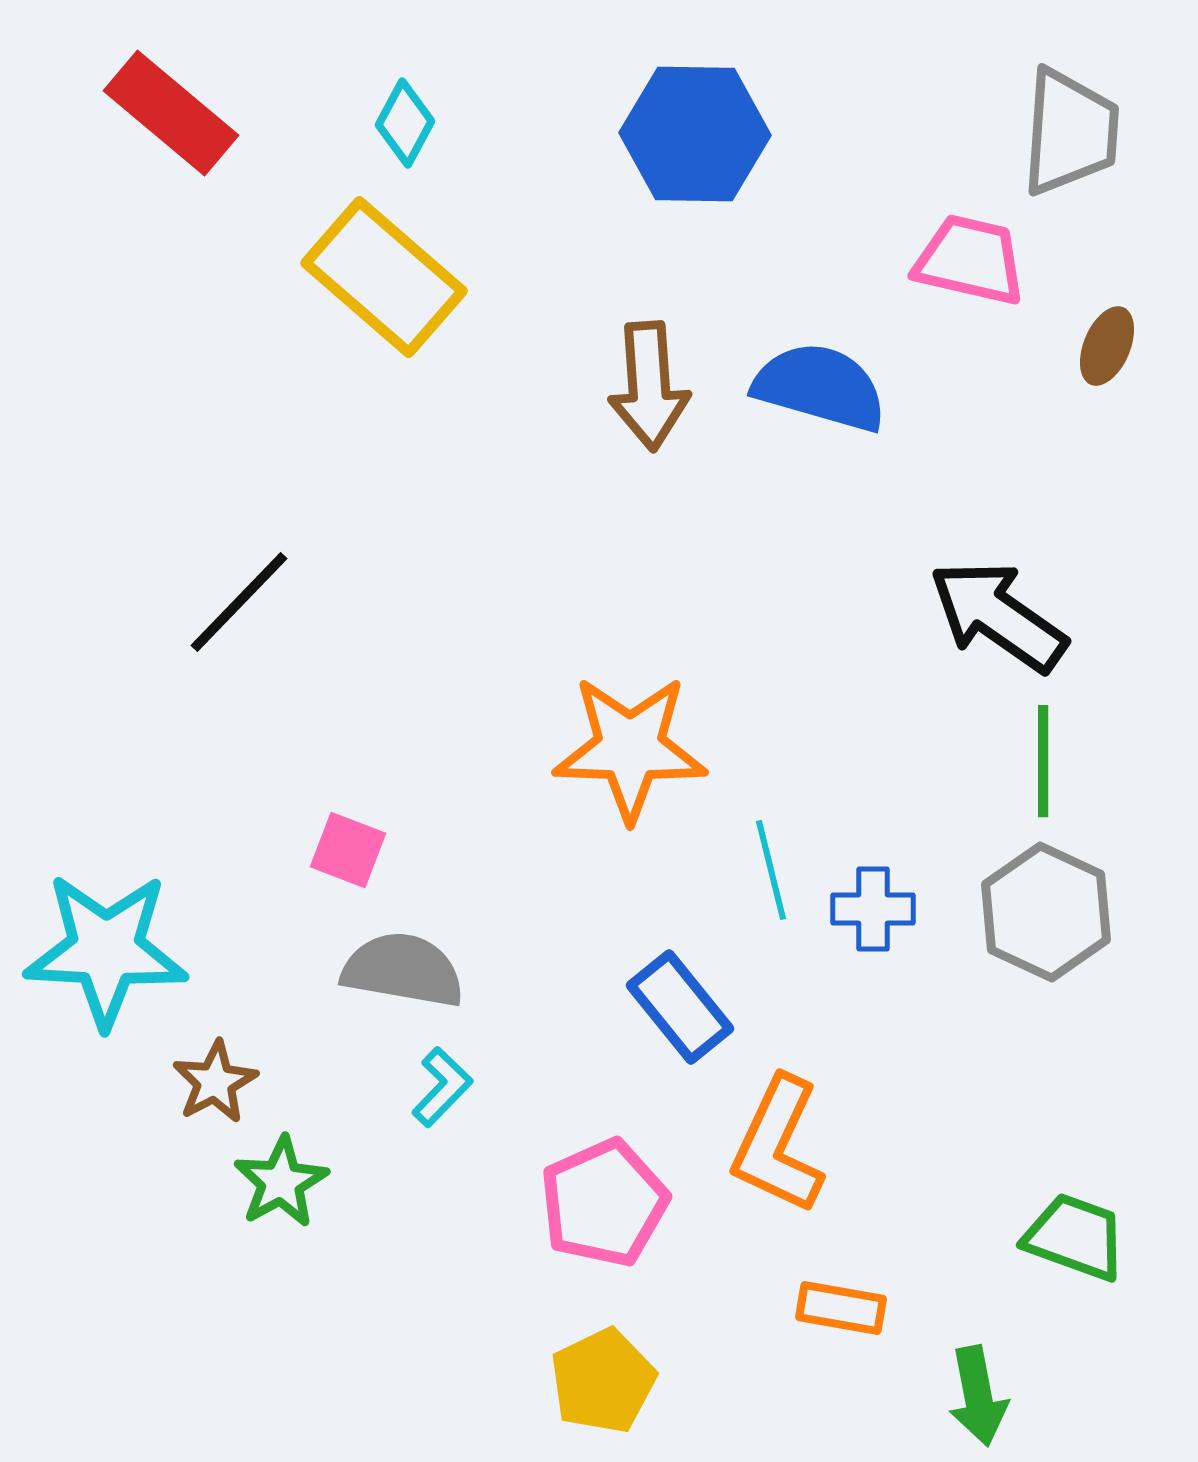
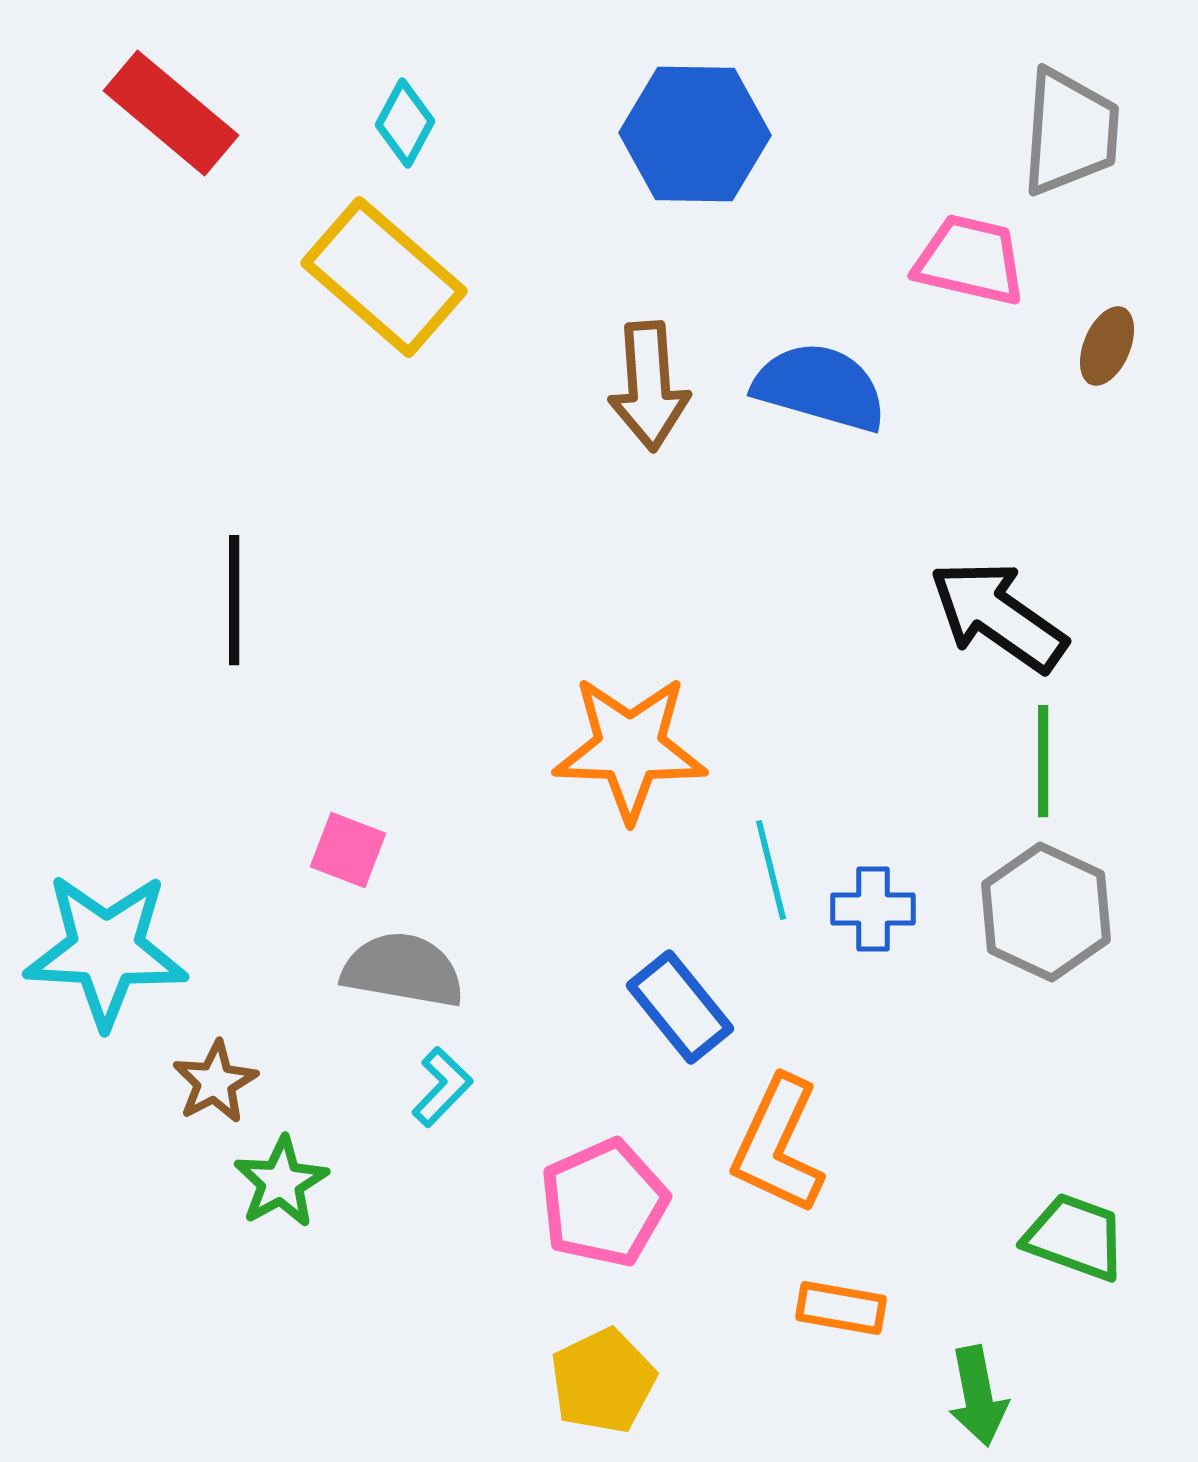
black line: moved 5 px left, 2 px up; rotated 44 degrees counterclockwise
